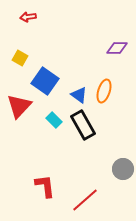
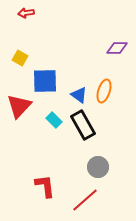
red arrow: moved 2 px left, 4 px up
blue square: rotated 36 degrees counterclockwise
gray circle: moved 25 px left, 2 px up
